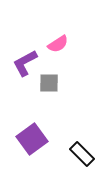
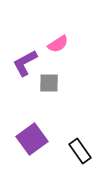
black rectangle: moved 2 px left, 3 px up; rotated 10 degrees clockwise
